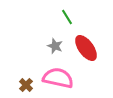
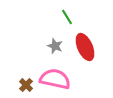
red ellipse: moved 1 px left, 1 px up; rotated 12 degrees clockwise
pink semicircle: moved 3 px left, 1 px down
